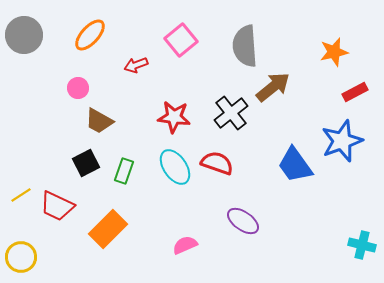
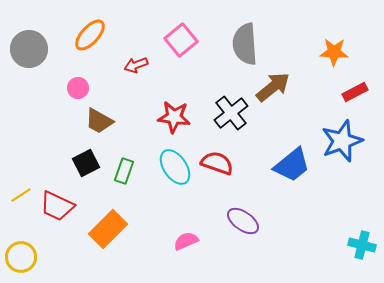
gray circle: moved 5 px right, 14 px down
gray semicircle: moved 2 px up
orange star: rotated 16 degrees clockwise
blue trapezoid: moved 3 px left; rotated 93 degrees counterclockwise
pink semicircle: moved 1 px right, 4 px up
